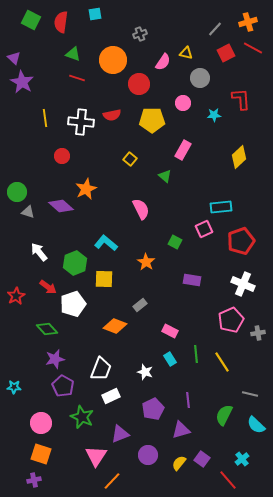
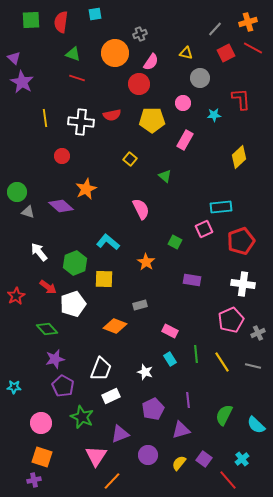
green square at (31, 20): rotated 30 degrees counterclockwise
orange circle at (113, 60): moved 2 px right, 7 px up
pink semicircle at (163, 62): moved 12 px left
pink rectangle at (183, 150): moved 2 px right, 10 px up
cyan L-shape at (106, 243): moved 2 px right, 1 px up
white cross at (243, 284): rotated 15 degrees counterclockwise
gray rectangle at (140, 305): rotated 24 degrees clockwise
gray cross at (258, 333): rotated 16 degrees counterclockwise
gray line at (250, 394): moved 3 px right, 28 px up
orange square at (41, 454): moved 1 px right, 3 px down
purple square at (202, 459): moved 2 px right
